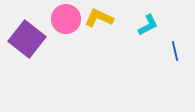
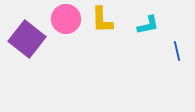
yellow L-shape: moved 3 px right, 2 px down; rotated 116 degrees counterclockwise
cyan L-shape: rotated 15 degrees clockwise
blue line: moved 2 px right
